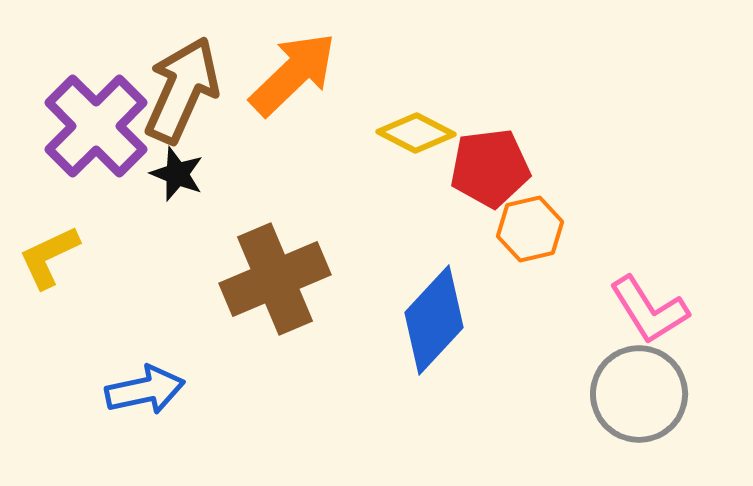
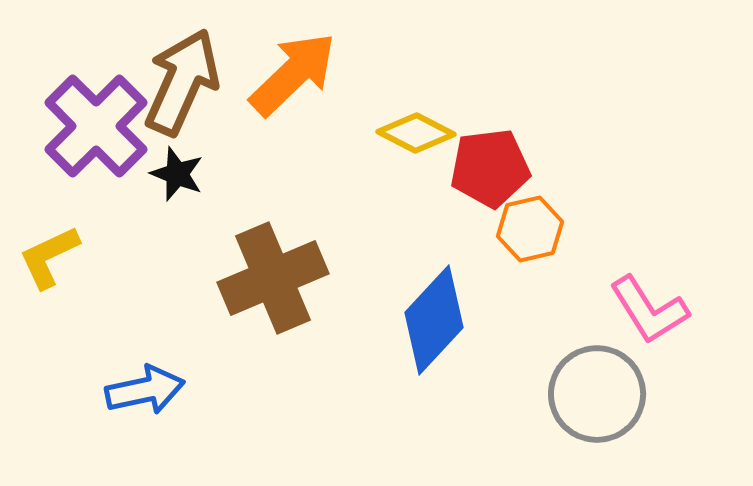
brown arrow: moved 8 px up
brown cross: moved 2 px left, 1 px up
gray circle: moved 42 px left
